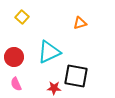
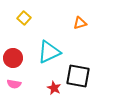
yellow square: moved 2 px right, 1 px down
red circle: moved 1 px left, 1 px down
black square: moved 2 px right
pink semicircle: moved 2 px left; rotated 56 degrees counterclockwise
red star: rotated 24 degrees clockwise
